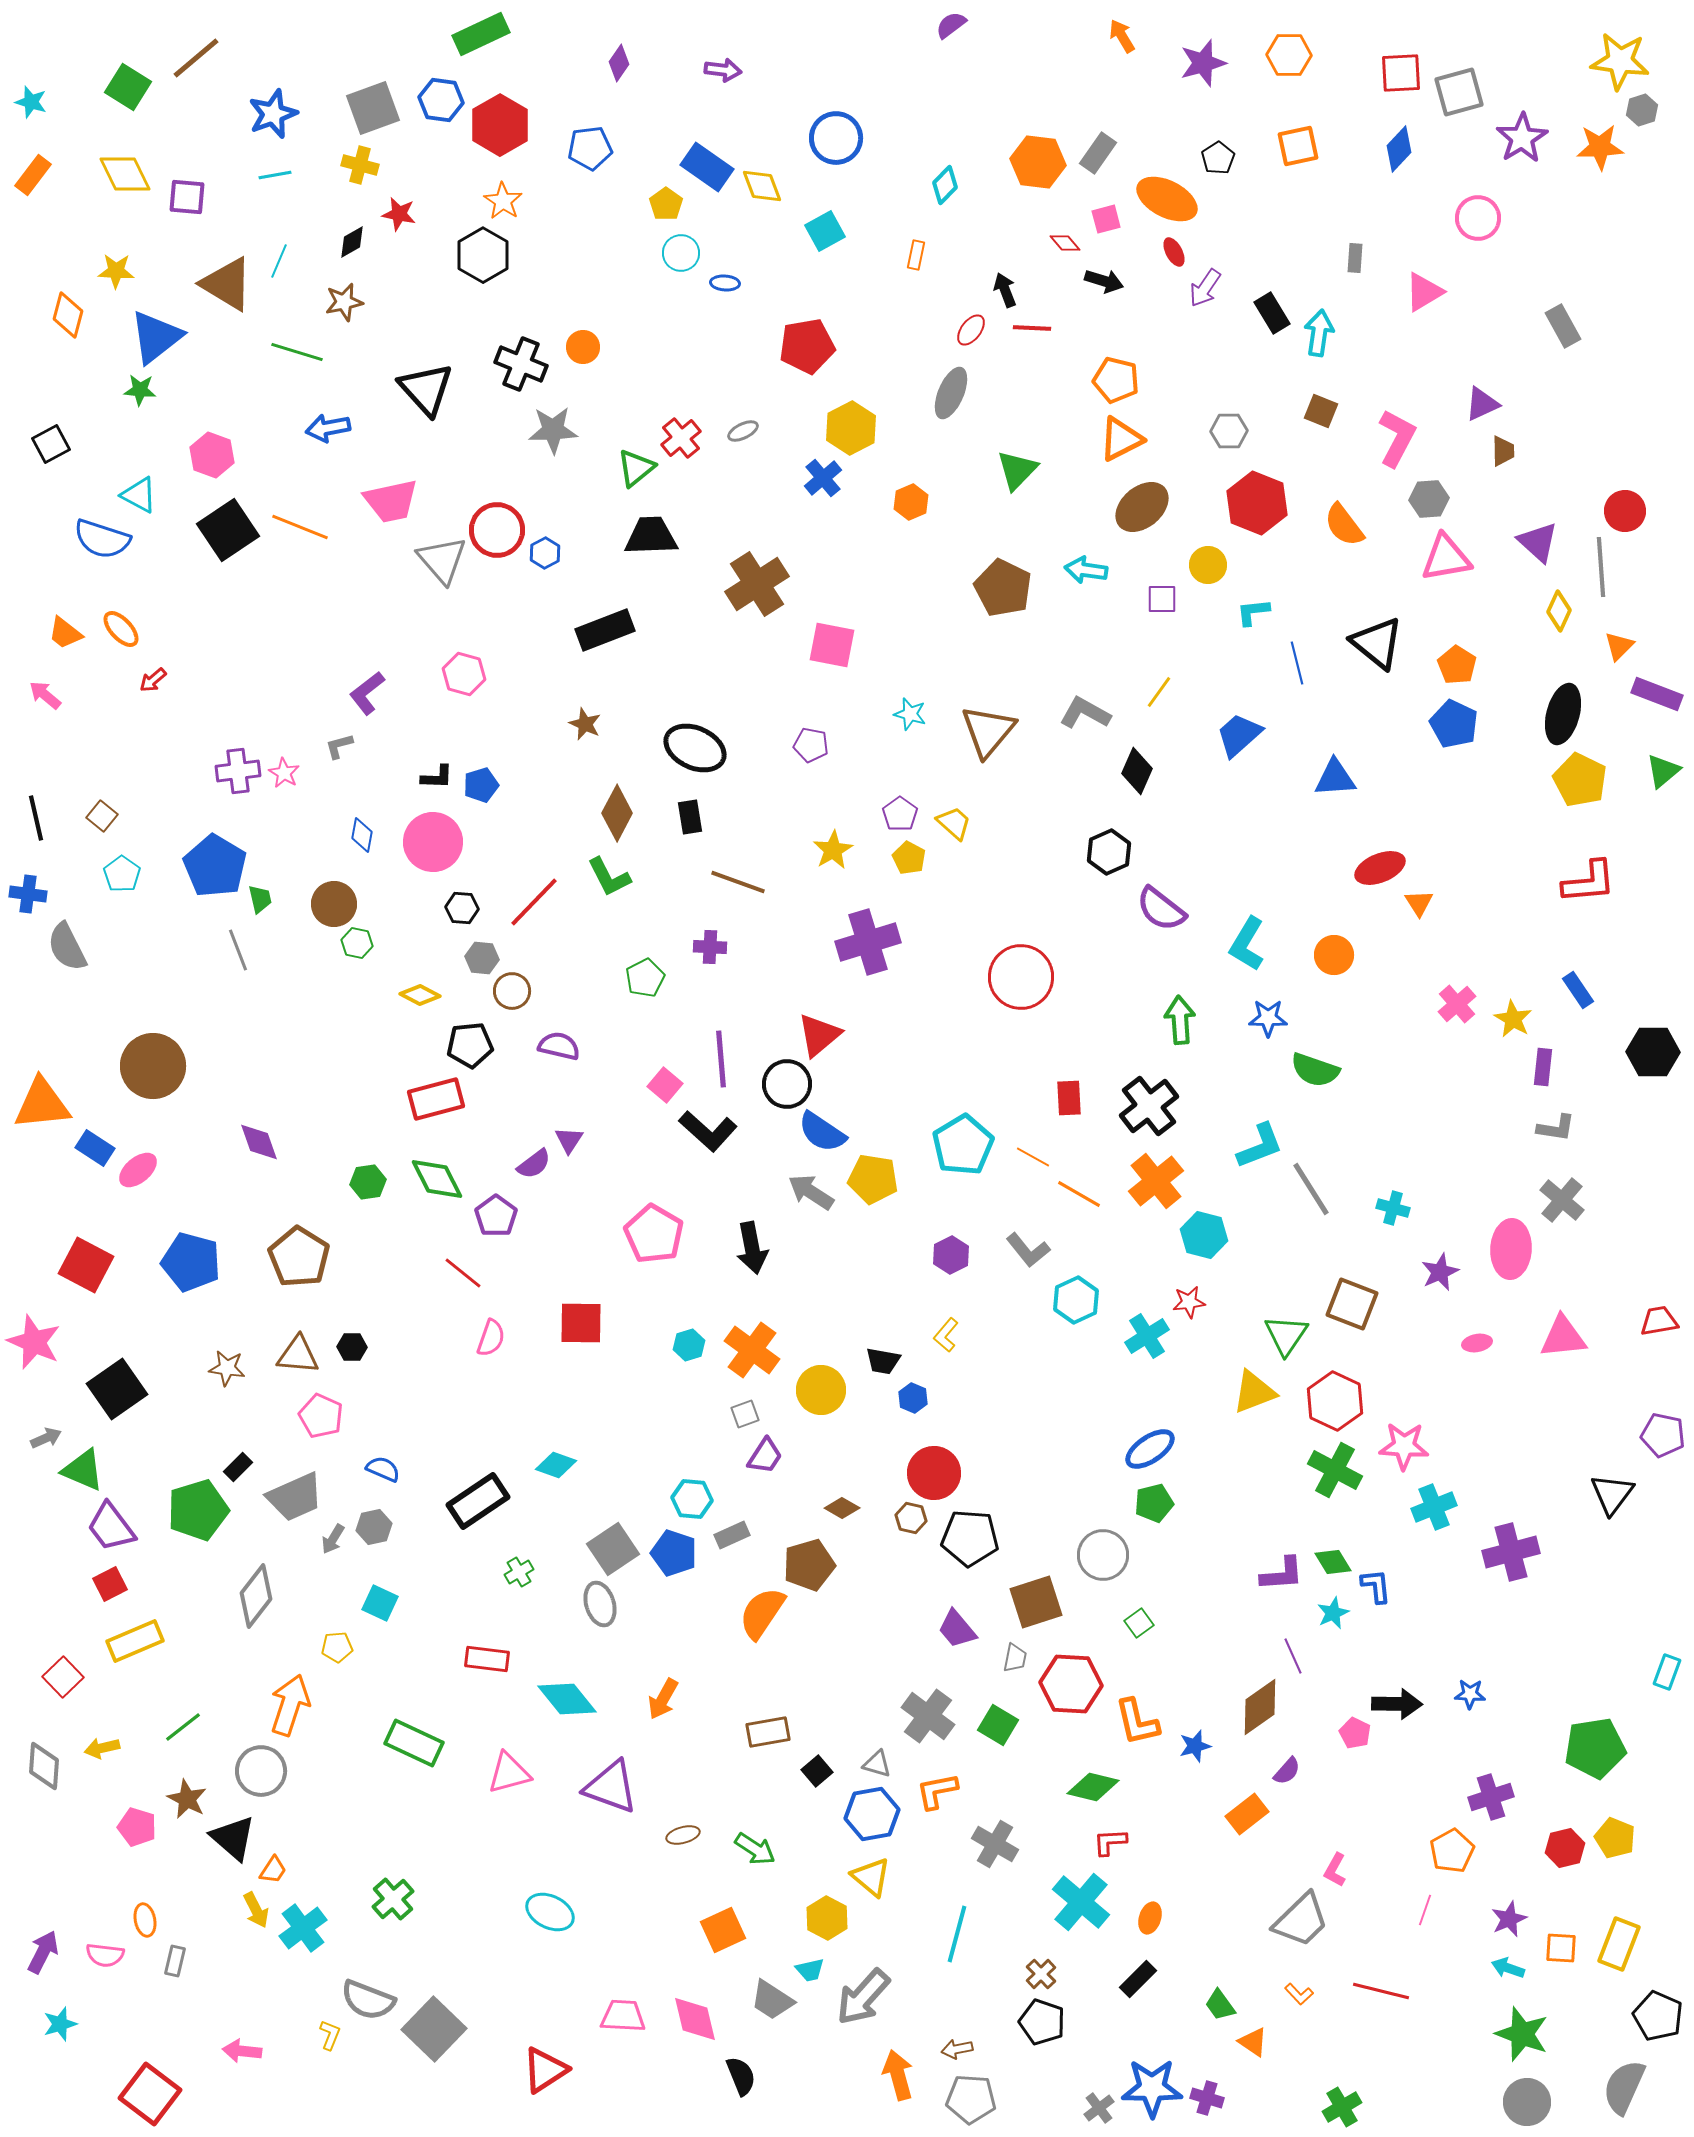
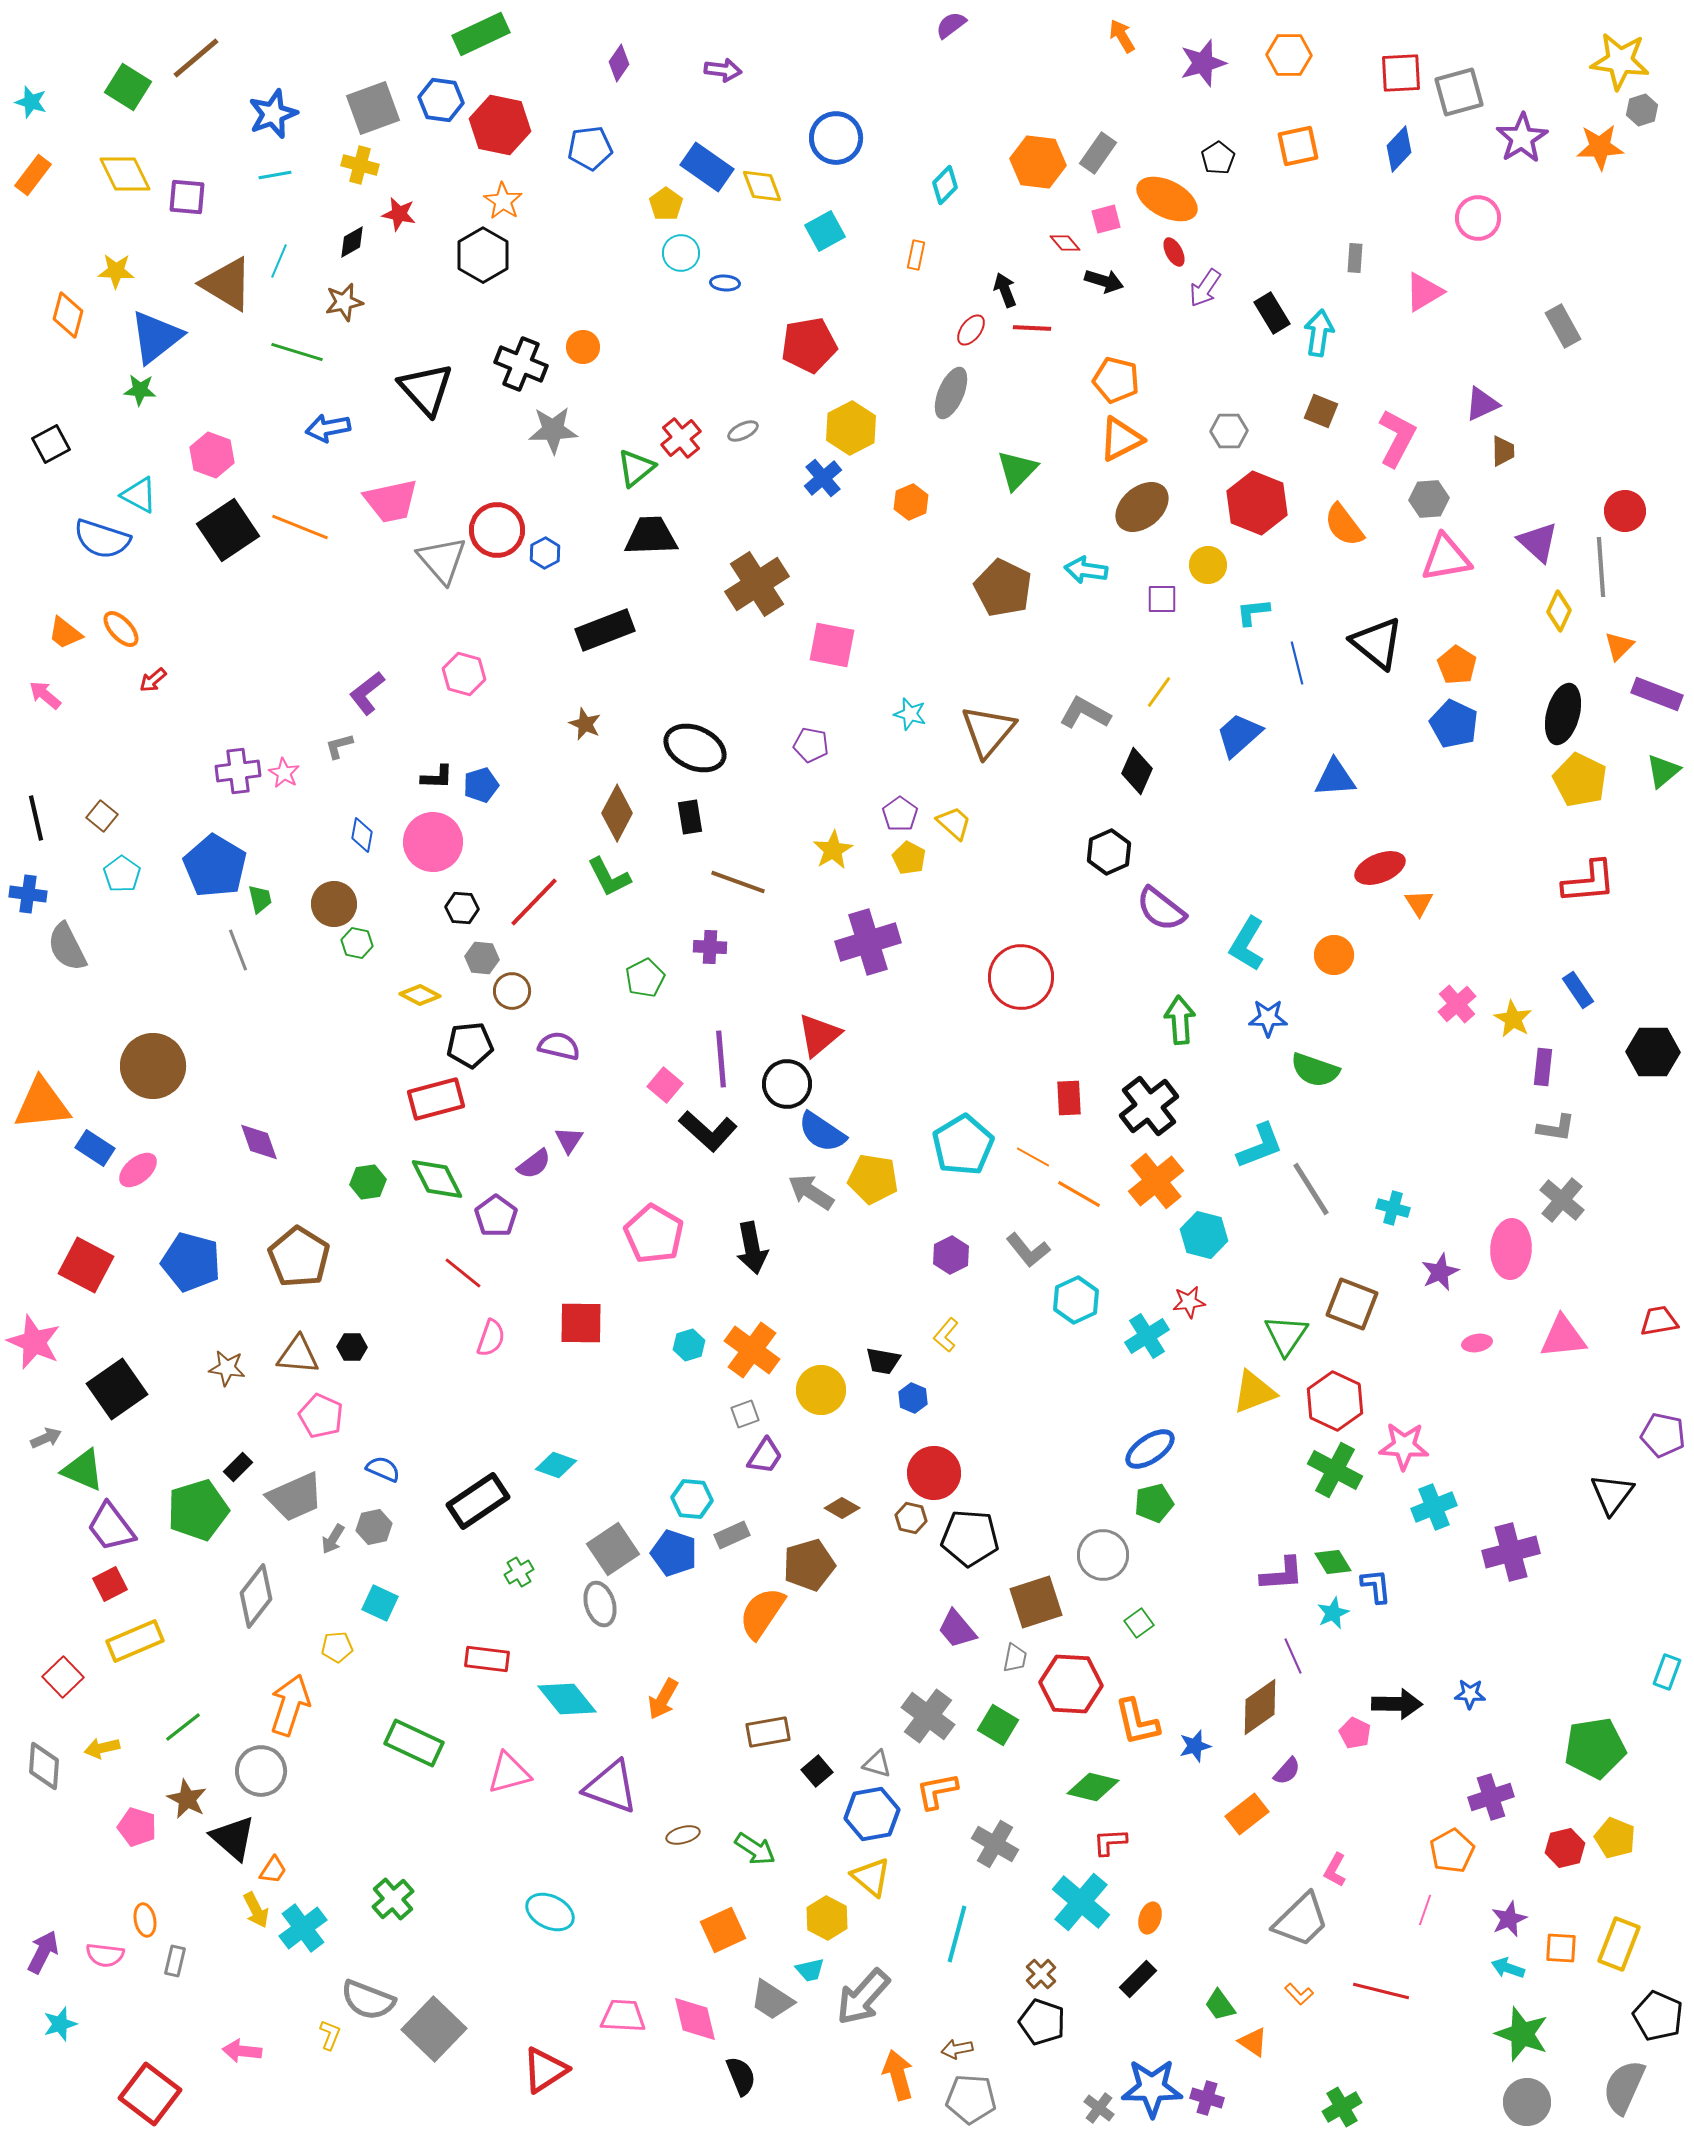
red hexagon at (500, 125): rotated 18 degrees counterclockwise
red pentagon at (807, 346): moved 2 px right, 1 px up
gray cross at (1099, 2108): rotated 16 degrees counterclockwise
